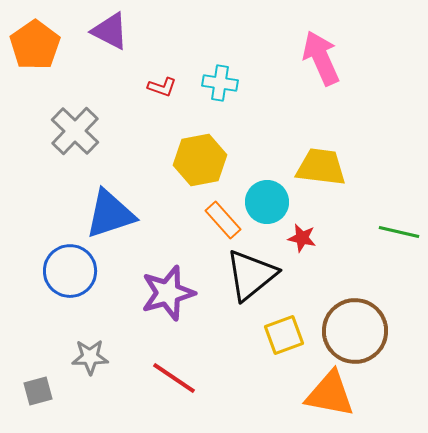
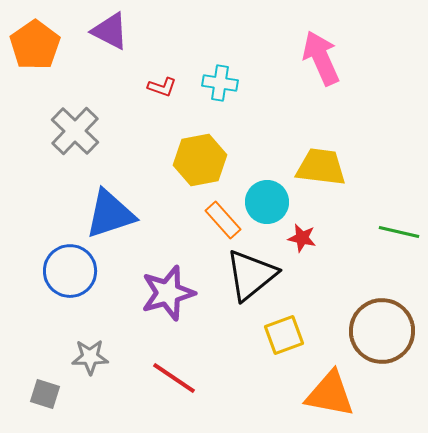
brown circle: moved 27 px right
gray square: moved 7 px right, 3 px down; rotated 32 degrees clockwise
